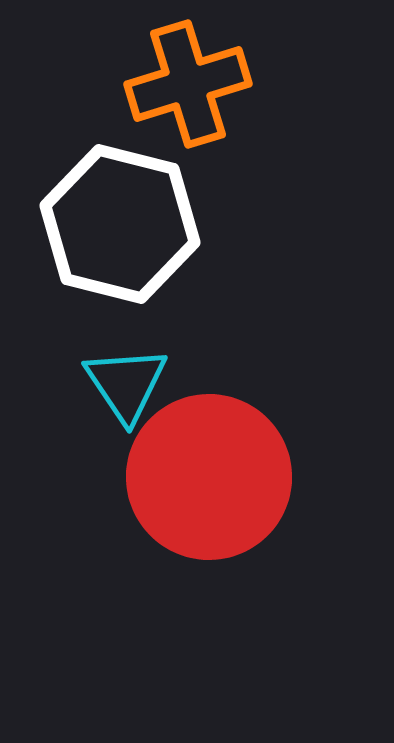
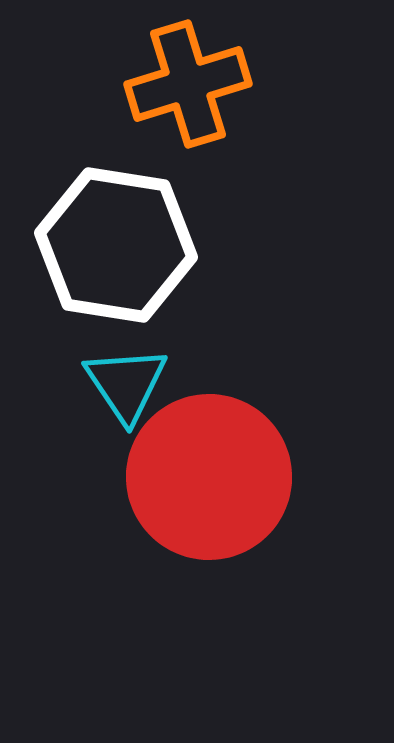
white hexagon: moved 4 px left, 21 px down; rotated 5 degrees counterclockwise
